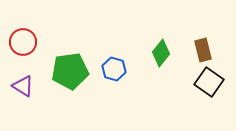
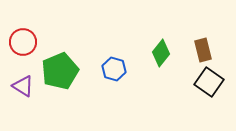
green pentagon: moved 10 px left; rotated 15 degrees counterclockwise
